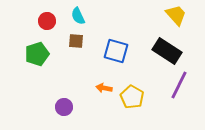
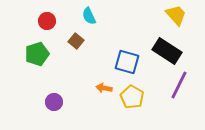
cyan semicircle: moved 11 px right
brown square: rotated 35 degrees clockwise
blue square: moved 11 px right, 11 px down
purple circle: moved 10 px left, 5 px up
